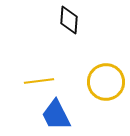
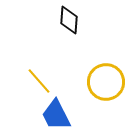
yellow line: rotated 56 degrees clockwise
